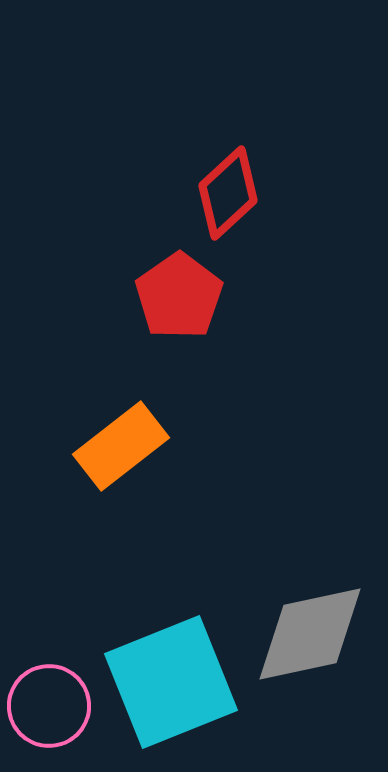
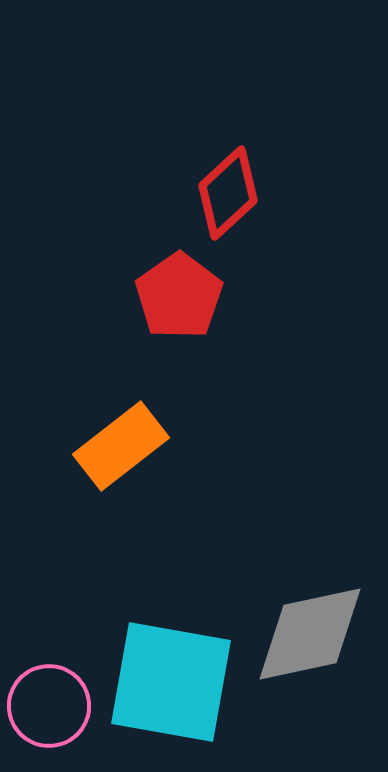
cyan square: rotated 32 degrees clockwise
